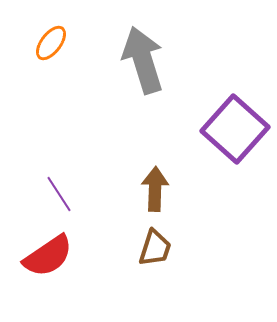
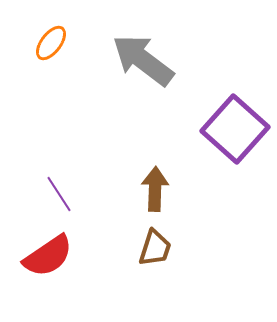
gray arrow: rotated 36 degrees counterclockwise
